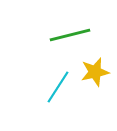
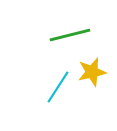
yellow star: moved 3 px left
